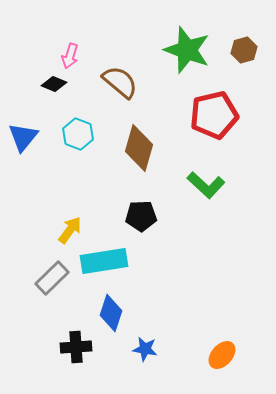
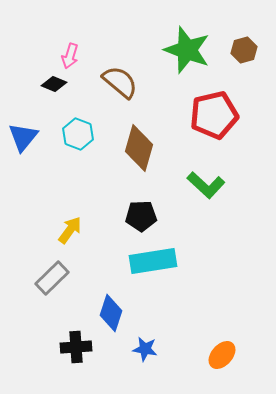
cyan rectangle: moved 49 px right
